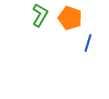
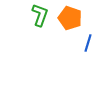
green L-shape: rotated 10 degrees counterclockwise
